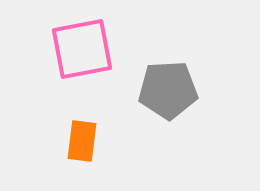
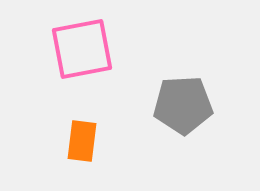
gray pentagon: moved 15 px right, 15 px down
